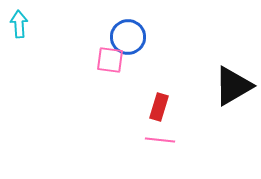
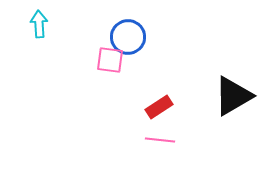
cyan arrow: moved 20 px right
black triangle: moved 10 px down
red rectangle: rotated 40 degrees clockwise
